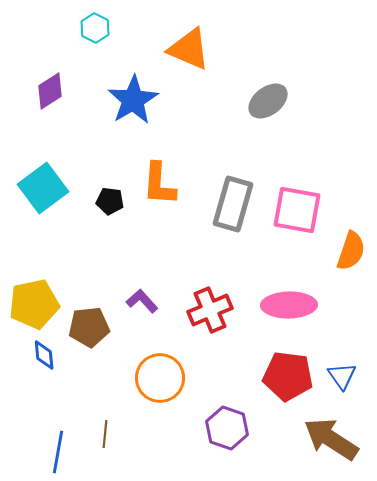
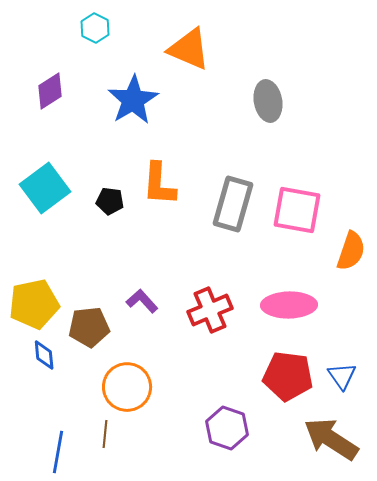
gray ellipse: rotated 63 degrees counterclockwise
cyan square: moved 2 px right
orange circle: moved 33 px left, 9 px down
